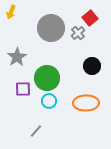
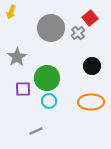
orange ellipse: moved 5 px right, 1 px up
gray line: rotated 24 degrees clockwise
